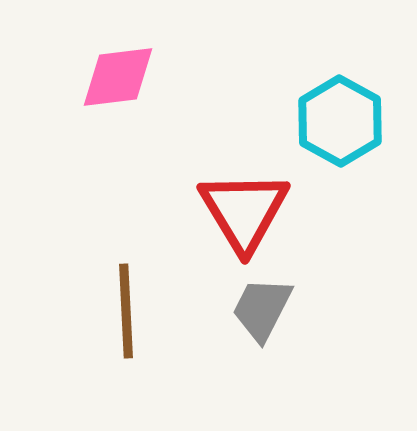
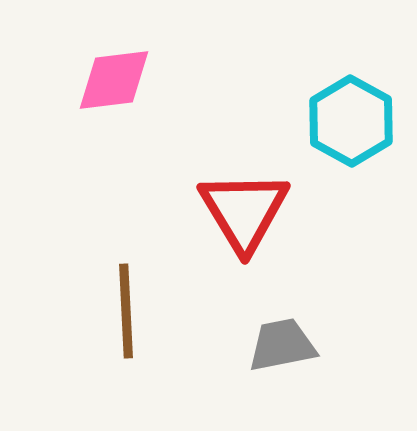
pink diamond: moved 4 px left, 3 px down
cyan hexagon: moved 11 px right
gray trapezoid: moved 20 px right, 36 px down; rotated 52 degrees clockwise
